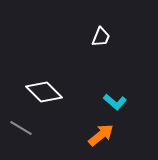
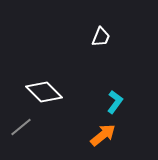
cyan L-shape: rotated 95 degrees counterclockwise
gray line: moved 1 px up; rotated 70 degrees counterclockwise
orange arrow: moved 2 px right
